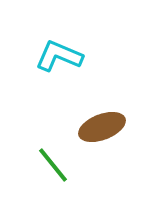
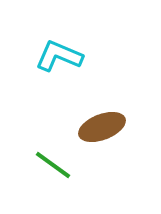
green line: rotated 15 degrees counterclockwise
